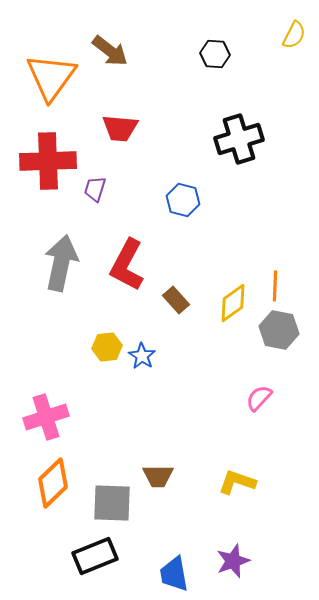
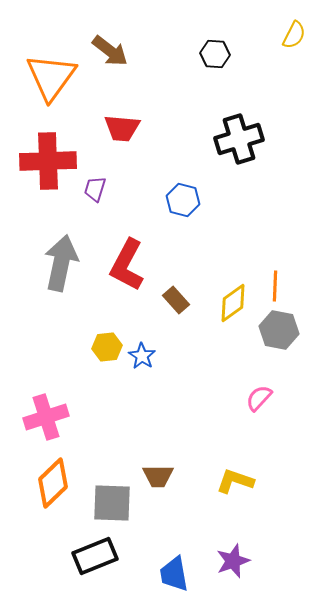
red trapezoid: moved 2 px right
yellow L-shape: moved 2 px left, 1 px up
